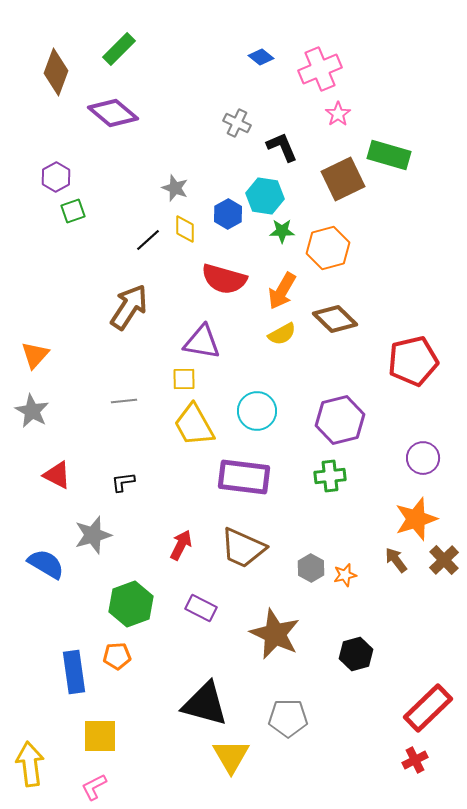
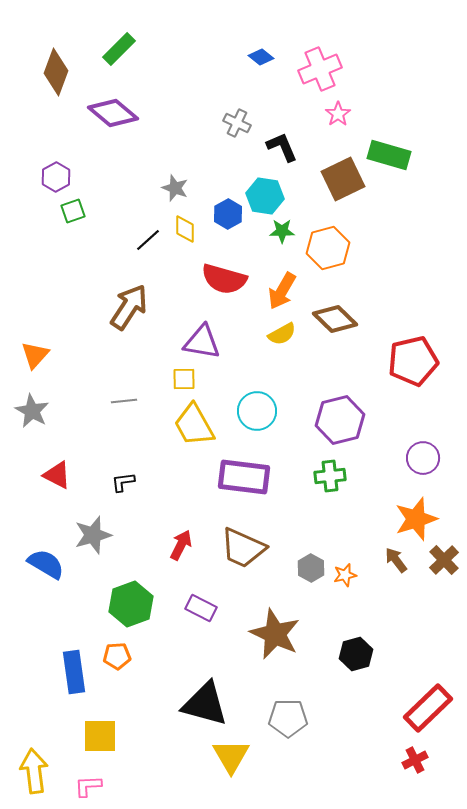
yellow arrow at (30, 764): moved 4 px right, 7 px down
pink L-shape at (94, 787): moved 6 px left, 1 px up; rotated 24 degrees clockwise
